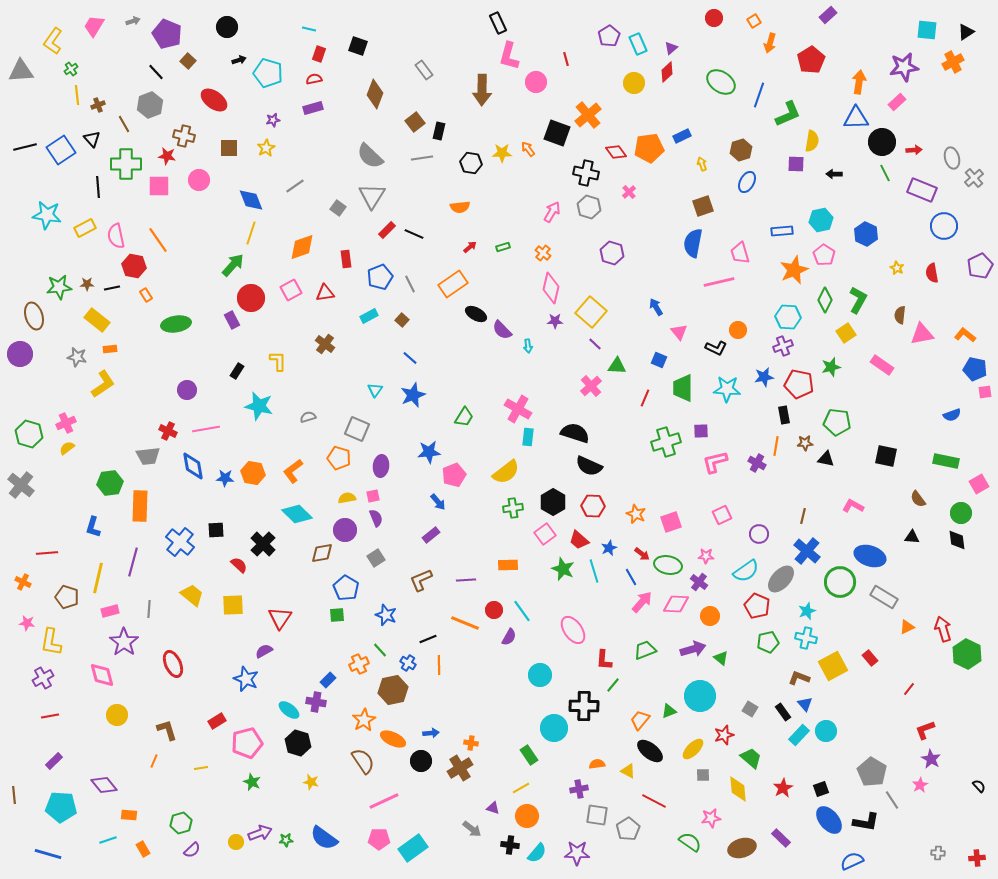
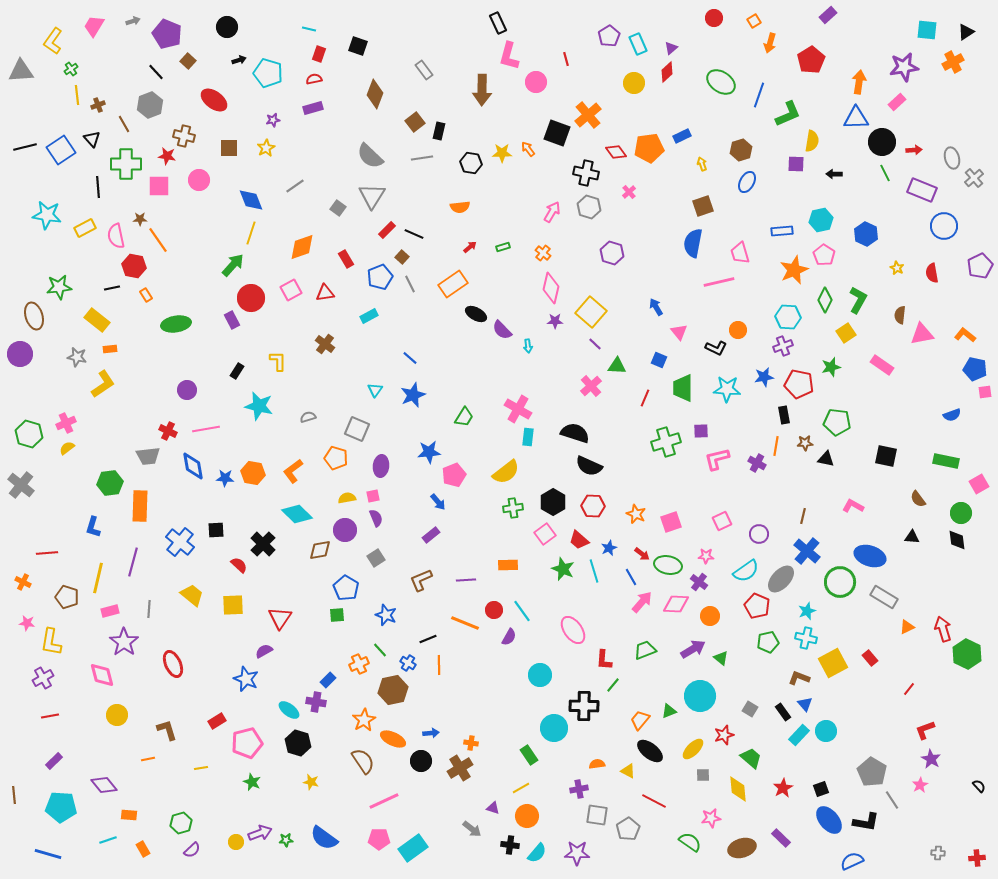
red rectangle at (346, 259): rotated 24 degrees counterclockwise
brown star at (87, 284): moved 53 px right, 65 px up
brown square at (402, 320): moved 63 px up
orange pentagon at (339, 458): moved 3 px left
pink L-shape at (715, 462): moved 2 px right, 3 px up
pink square at (722, 515): moved 6 px down
brown diamond at (322, 553): moved 2 px left, 3 px up
purple arrow at (693, 649): rotated 15 degrees counterclockwise
yellow square at (833, 666): moved 3 px up
orange line at (154, 761): moved 6 px left, 2 px up; rotated 56 degrees clockwise
